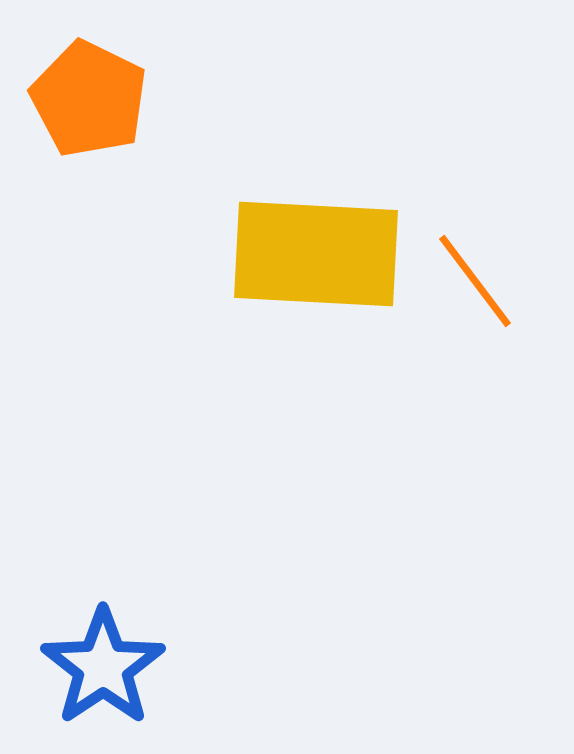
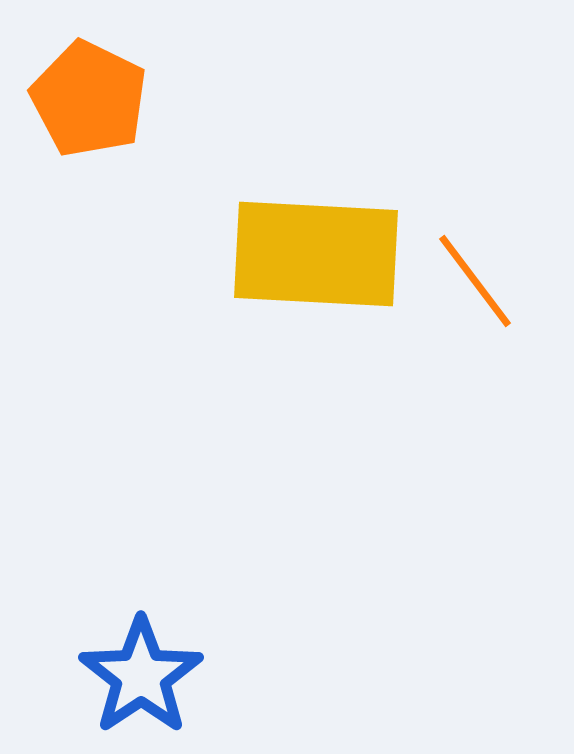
blue star: moved 38 px right, 9 px down
